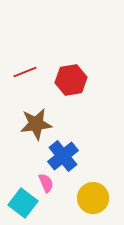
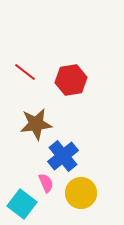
red line: rotated 60 degrees clockwise
yellow circle: moved 12 px left, 5 px up
cyan square: moved 1 px left, 1 px down
